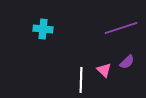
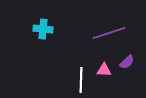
purple line: moved 12 px left, 5 px down
pink triangle: rotated 42 degrees counterclockwise
